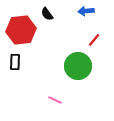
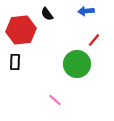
green circle: moved 1 px left, 2 px up
pink line: rotated 16 degrees clockwise
